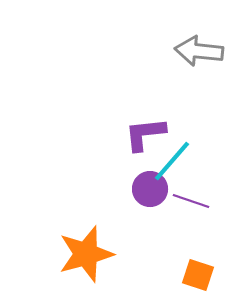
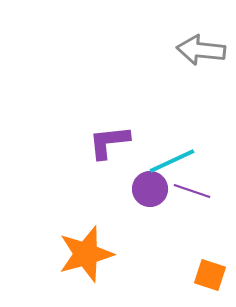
gray arrow: moved 2 px right, 1 px up
purple L-shape: moved 36 px left, 8 px down
cyan line: rotated 24 degrees clockwise
purple line: moved 1 px right, 10 px up
orange square: moved 12 px right
